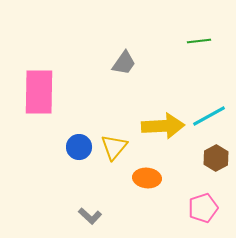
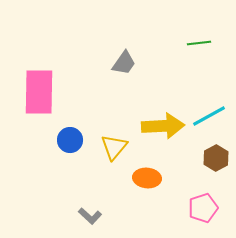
green line: moved 2 px down
blue circle: moved 9 px left, 7 px up
